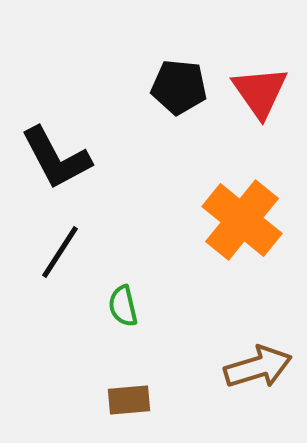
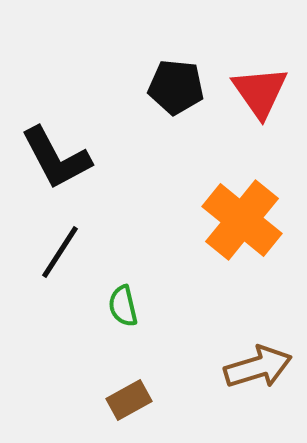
black pentagon: moved 3 px left
brown rectangle: rotated 24 degrees counterclockwise
